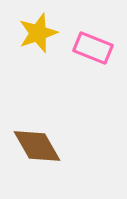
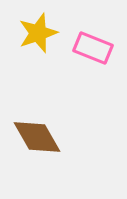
brown diamond: moved 9 px up
